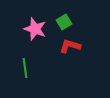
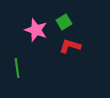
pink star: moved 1 px right, 1 px down
green line: moved 8 px left
